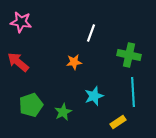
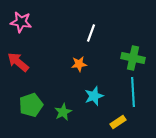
green cross: moved 4 px right, 3 px down
orange star: moved 5 px right, 2 px down
